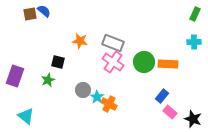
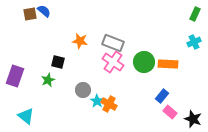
cyan cross: rotated 24 degrees counterclockwise
cyan star: moved 4 px down
